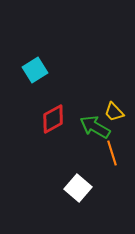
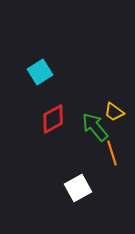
cyan square: moved 5 px right, 2 px down
yellow trapezoid: rotated 10 degrees counterclockwise
green arrow: rotated 20 degrees clockwise
white square: rotated 20 degrees clockwise
